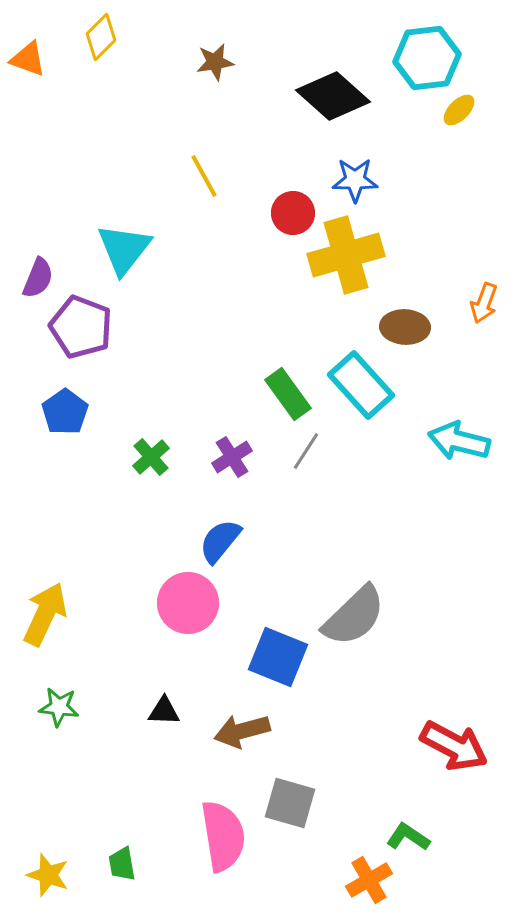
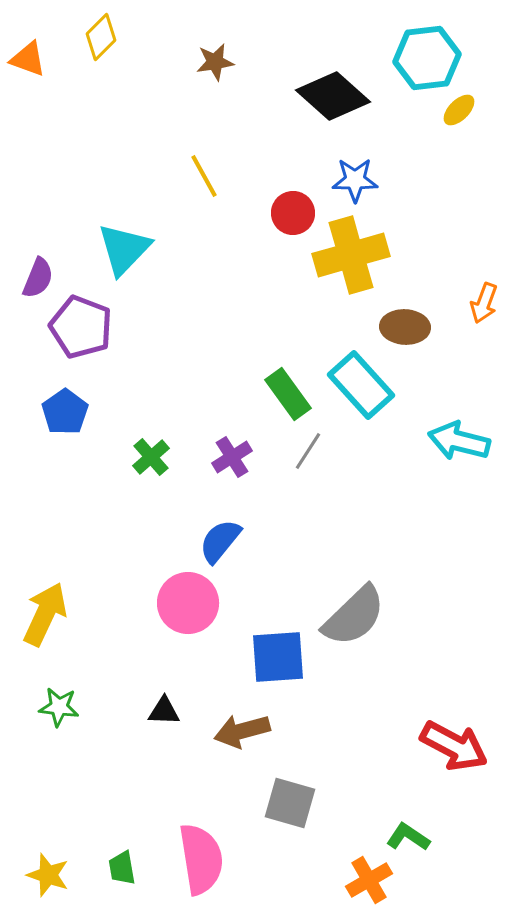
cyan triangle: rotated 6 degrees clockwise
yellow cross: moved 5 px right
gray line: moved 2 px right
blue square: rotated 26 degrees counterclockwise
pink semicircle: moved 22 px left, 23 px down
green trapezoid: moved 4 px down
